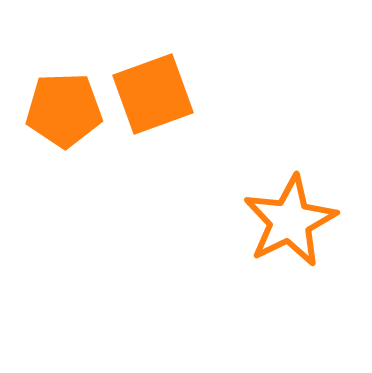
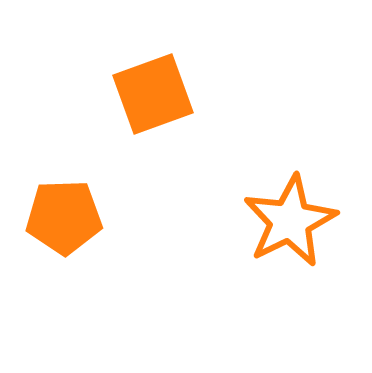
orange pentagon: moved 107 px down
